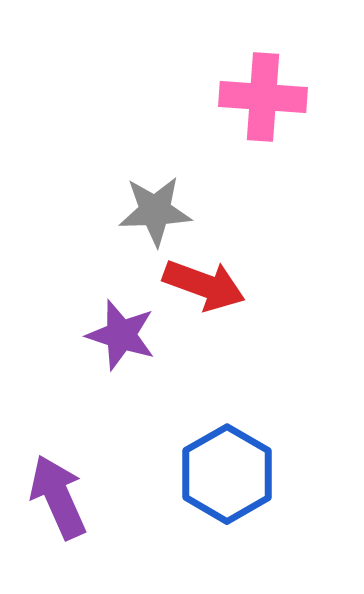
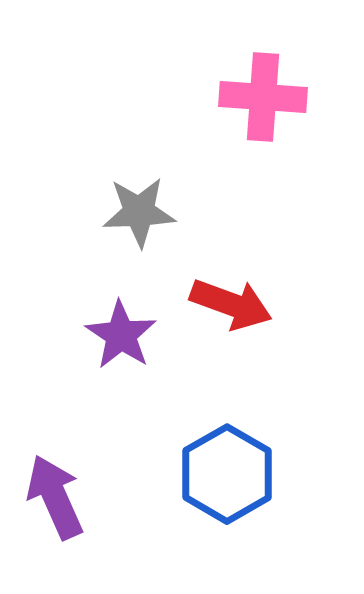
gray star: moved 16 px left, 1 px down
red arrow: moved 27 px right, 19 px down
purple star: rotated 16 degrees clockwise
purple arrow: moved 3 px left
